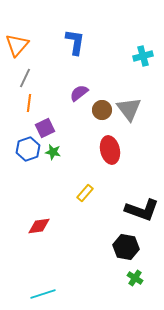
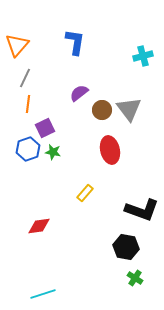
orange line: moved 1 px left, 1 px down
